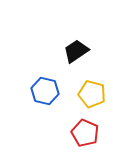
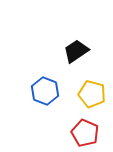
blue hexagon: rotated 8 degrees clockwise
